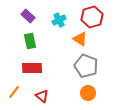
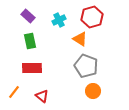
orange circle: moved 5 px right, 2 px up
